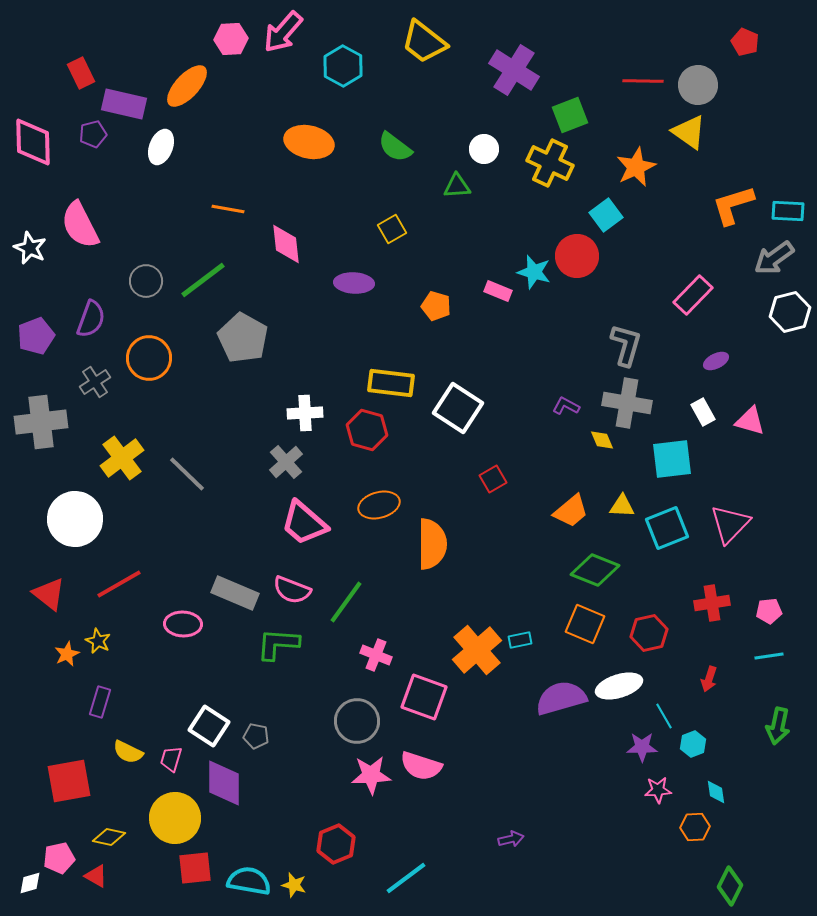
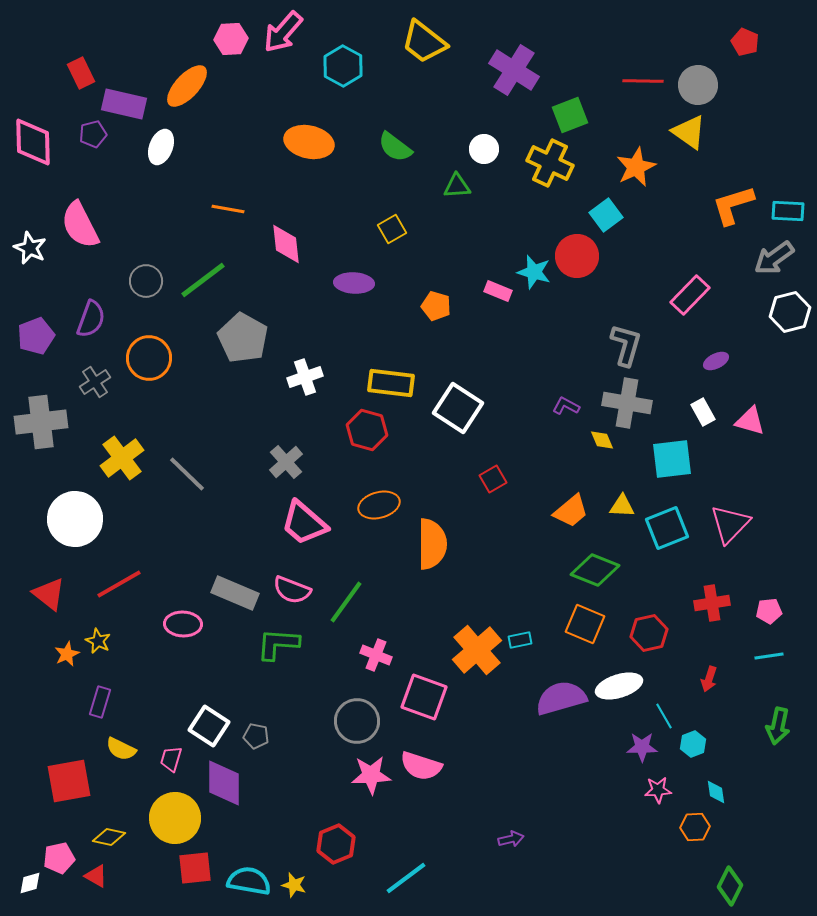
pink rectangle at (693, 295): moved 3 px left
white cross at (305, 413): moved 36 px up; rotated 16 degrees counterclockwise
yellow semicircle at (128, 752): moved 7 px left, 3 px up
